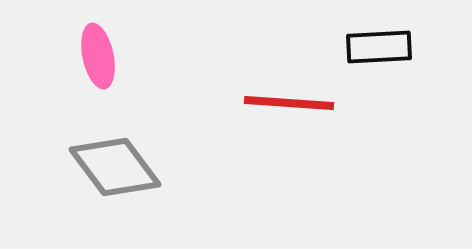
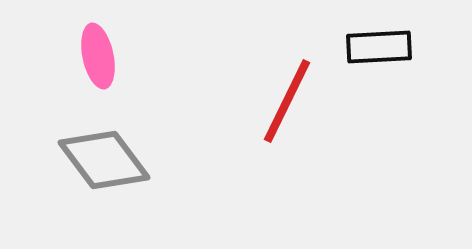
red line: moved 2 px left, 2 px up; rotated 68 degrees counterclockwise
gray diamond: moved 11 px left, 7 px up
